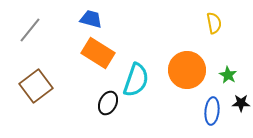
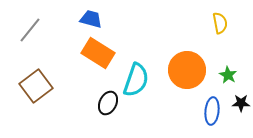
yellow semicircle: moved 6 px right
